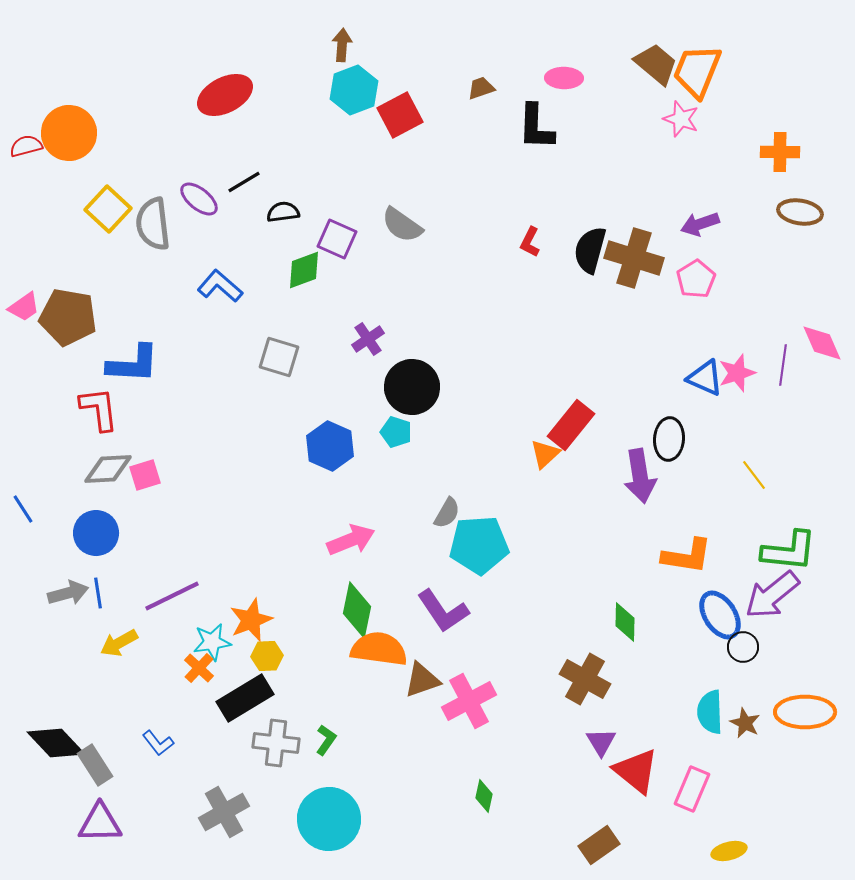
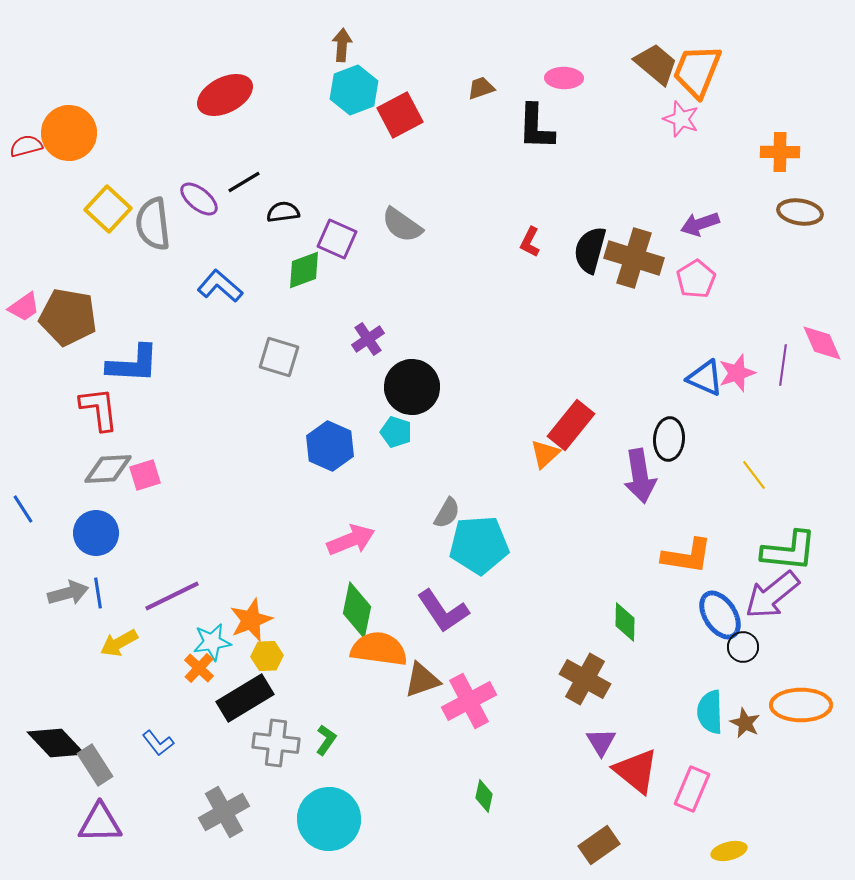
orange ellipse at (805, 712): moved 4 px left, 7 px up
